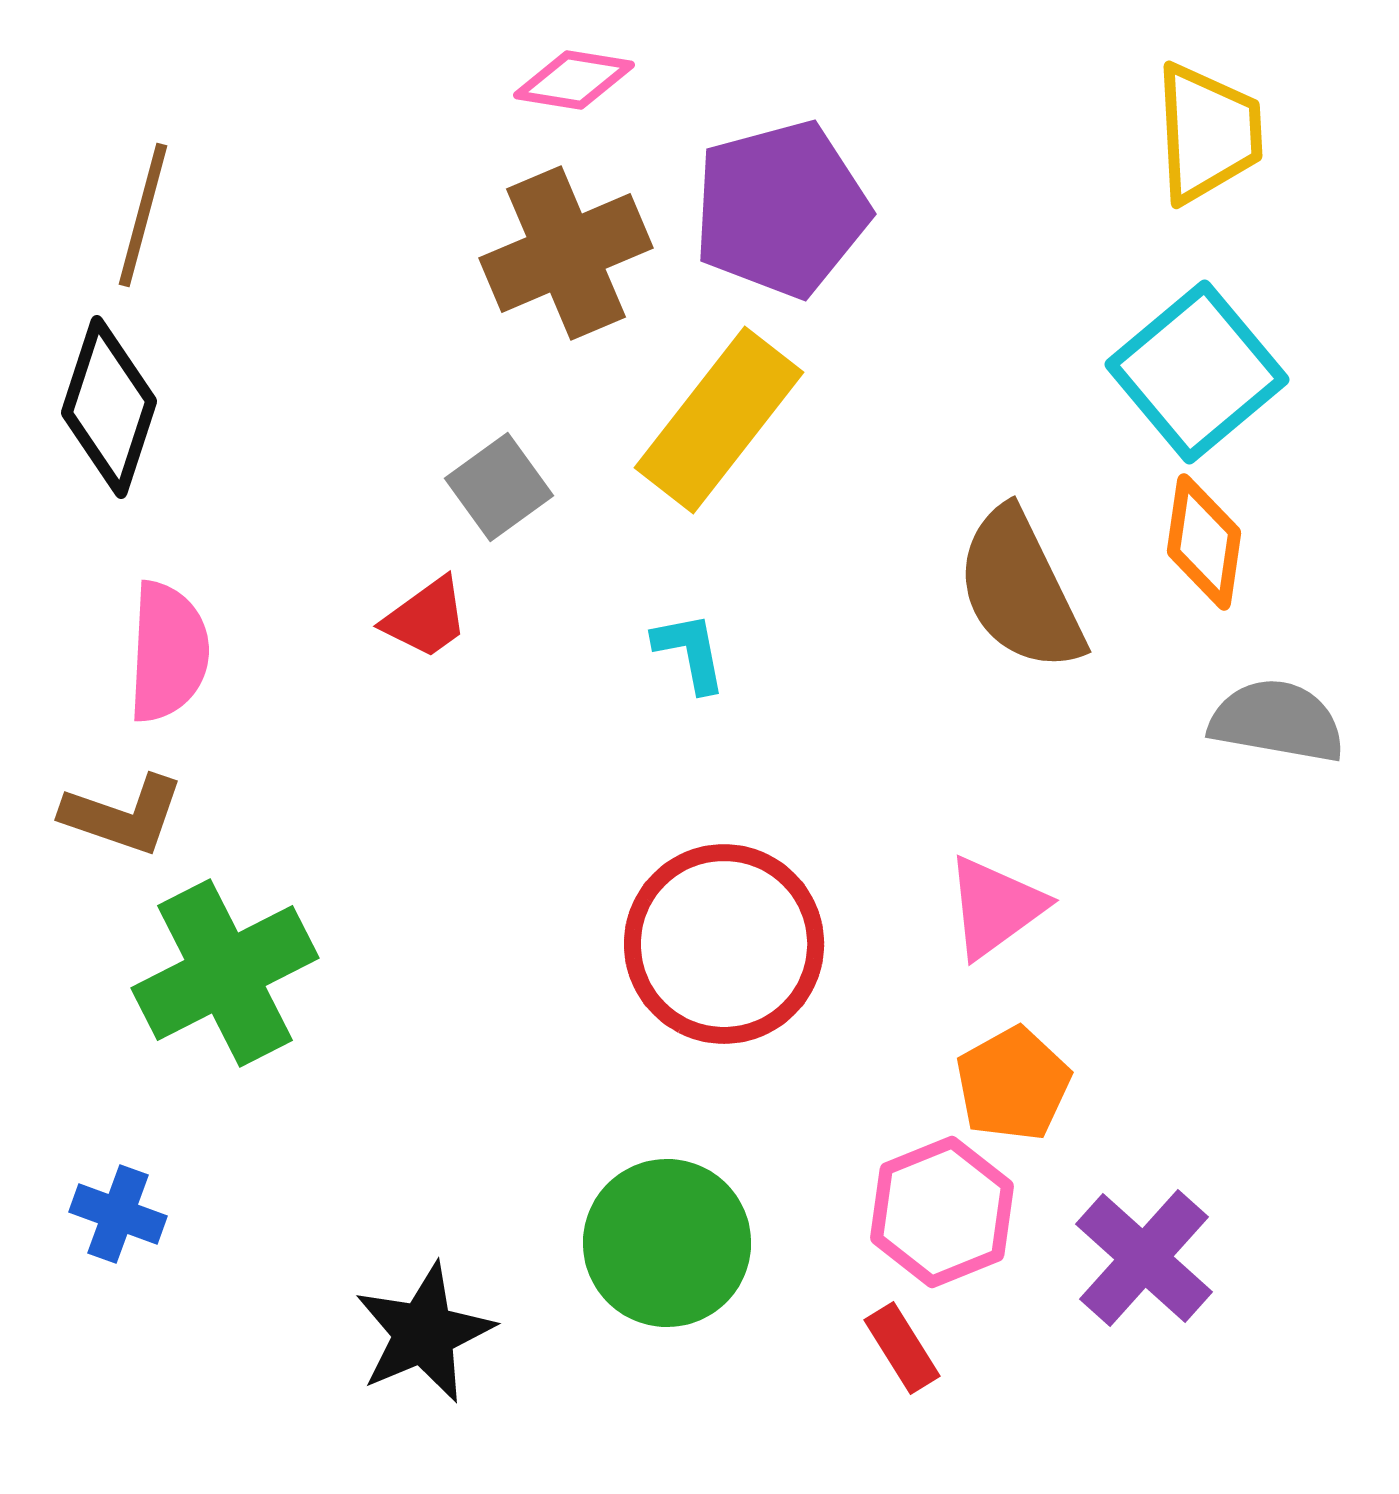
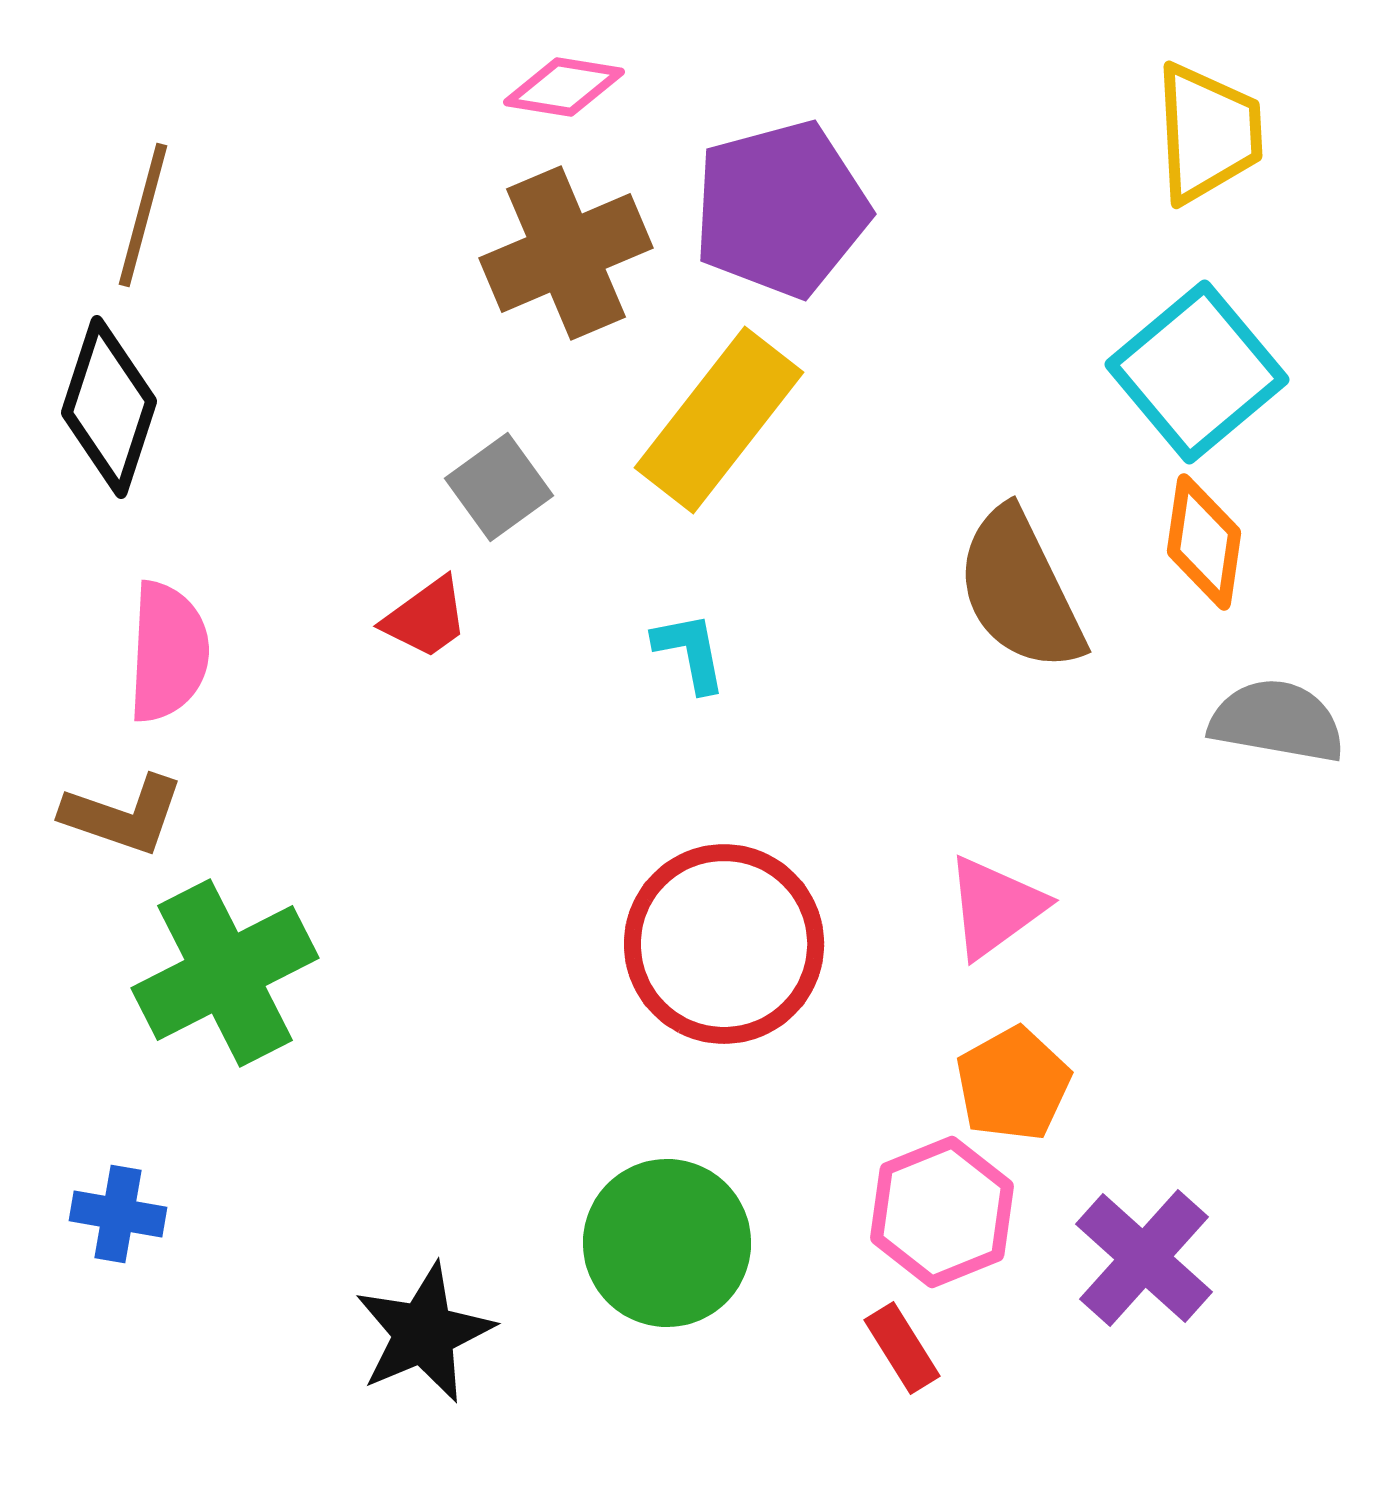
pink diamond: moved 10 px left, 7 px down
blue cross: rotated 10 degrees counterclockwise
